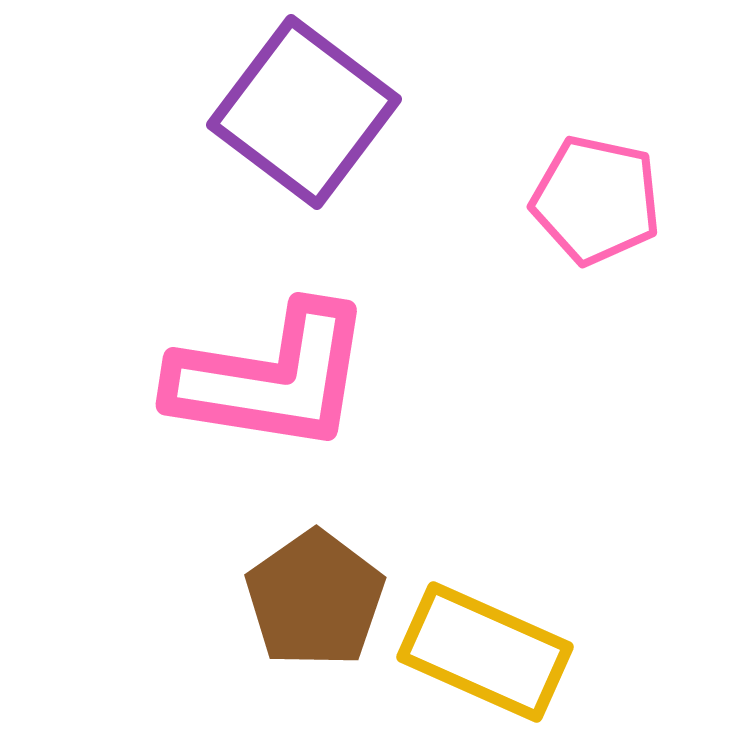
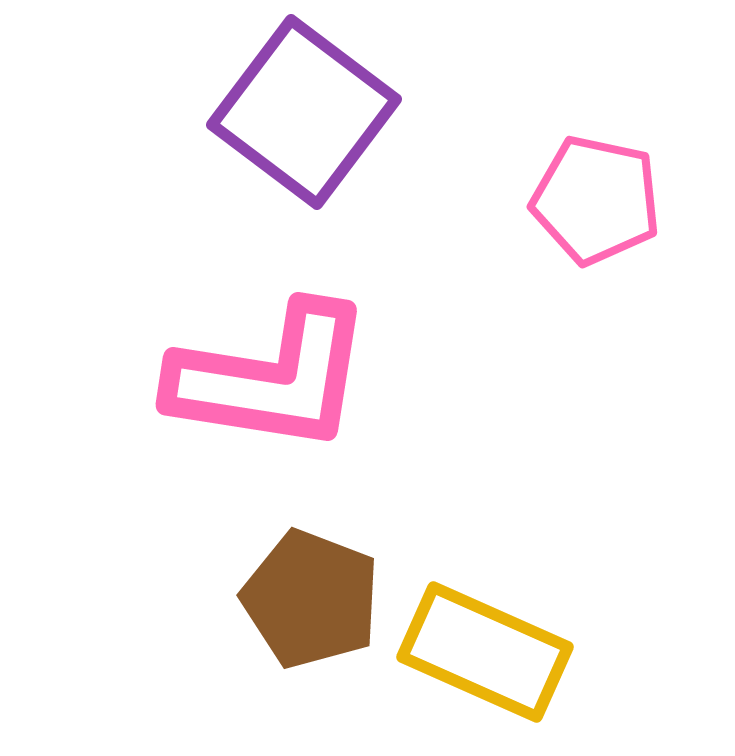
brown pentagon: moved 4 px left; rotated 16 degrees counterclockwise
